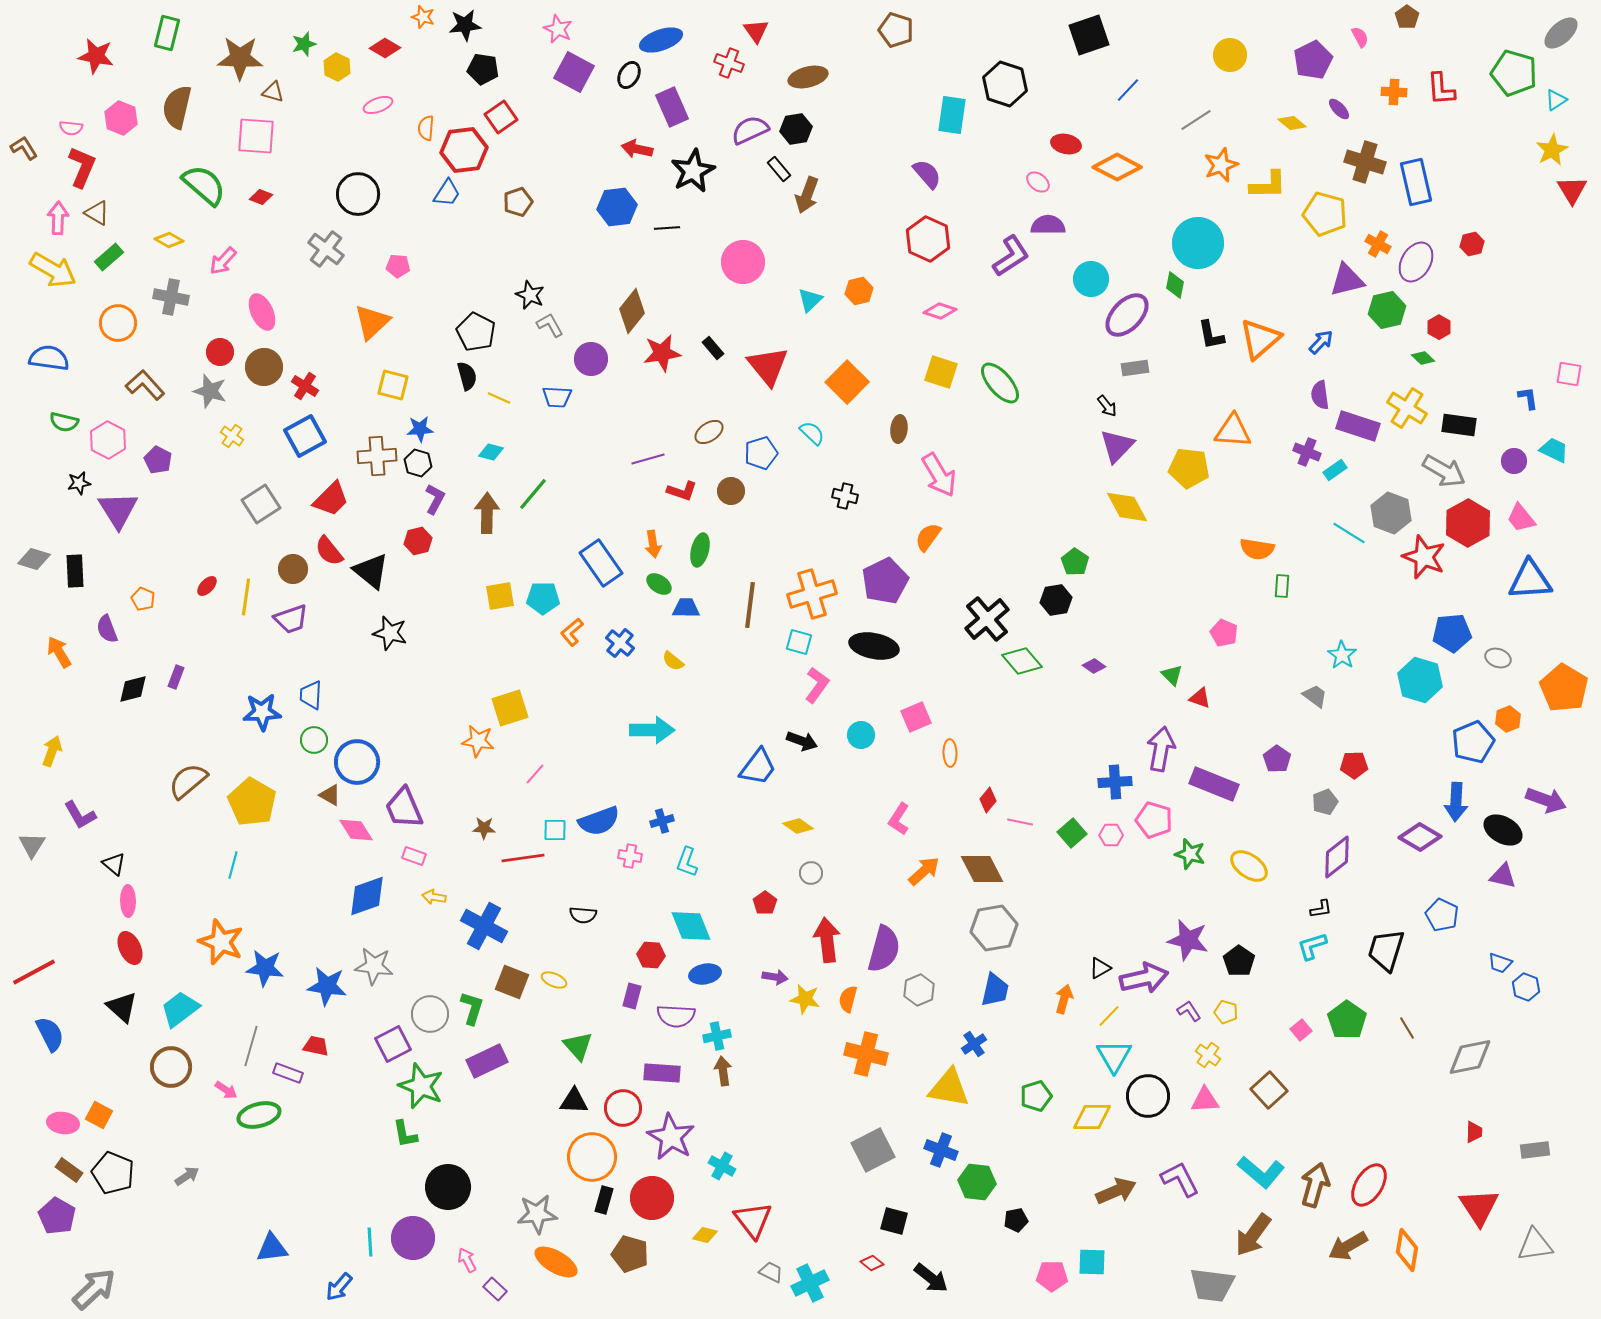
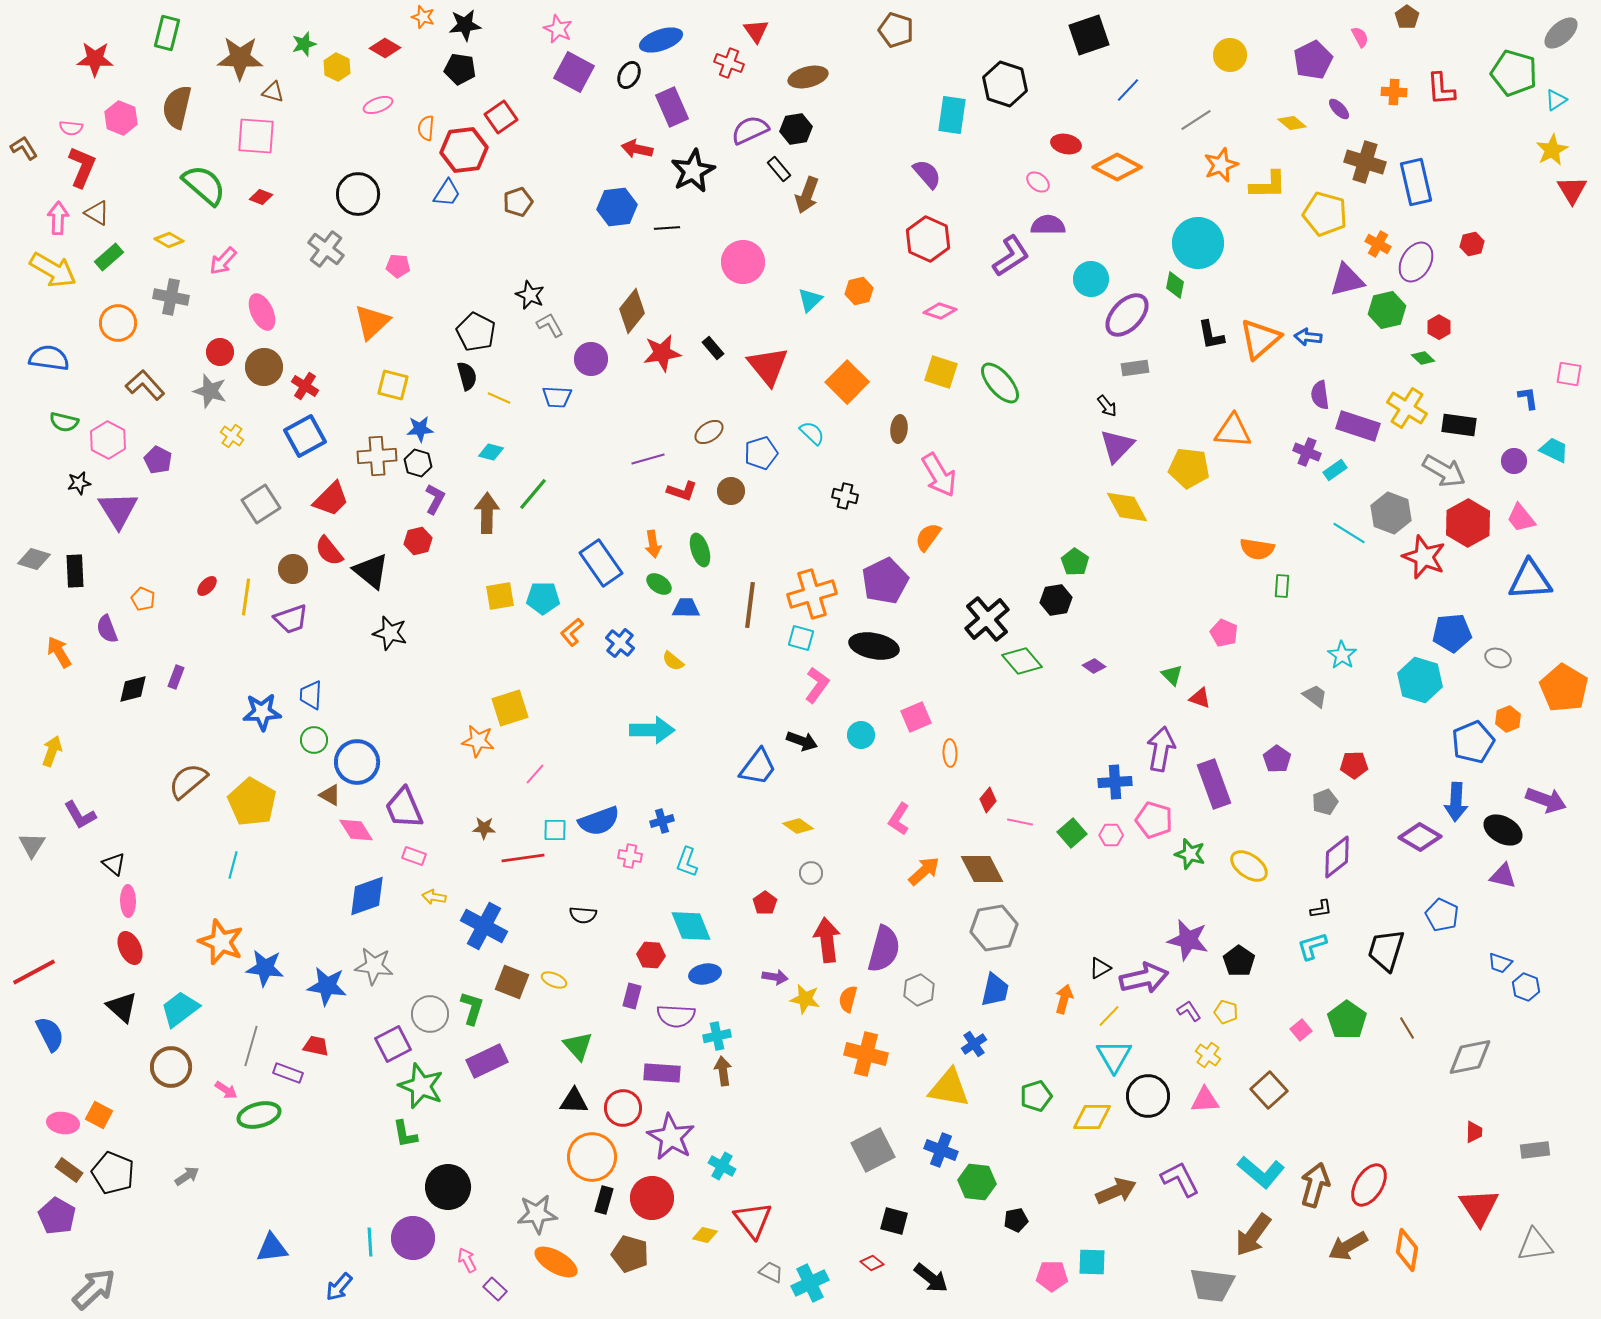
red star at (96, 56): moved 1 px left, 3 px down; rotated 9 degrees counterclockwise
black pentagon at (483, 69): moved 23 px left
blue arrow at (1321, 342): moved 13 px left, 5 px up; rotated 128 degrees counterclockwise
green ellipse at (700, 550): rotated 32 degrees counterclockwise
cyan square at (799, 642): moved 2 px right, 4 px up
purple rectangle at (1214, 784): rotated 48 degrees clockwise
